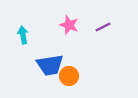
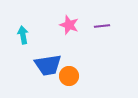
purple line: moved 1 px left, 1 px up; rotated 21 degrees clockwise
blue trapezoid: moved 2 px left
